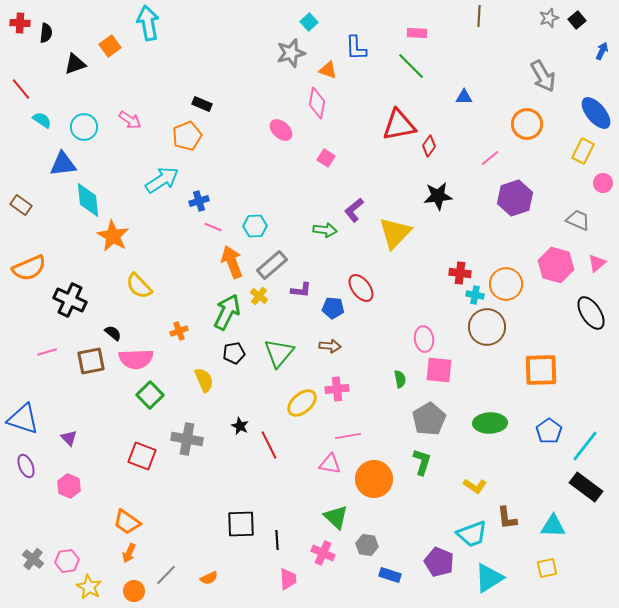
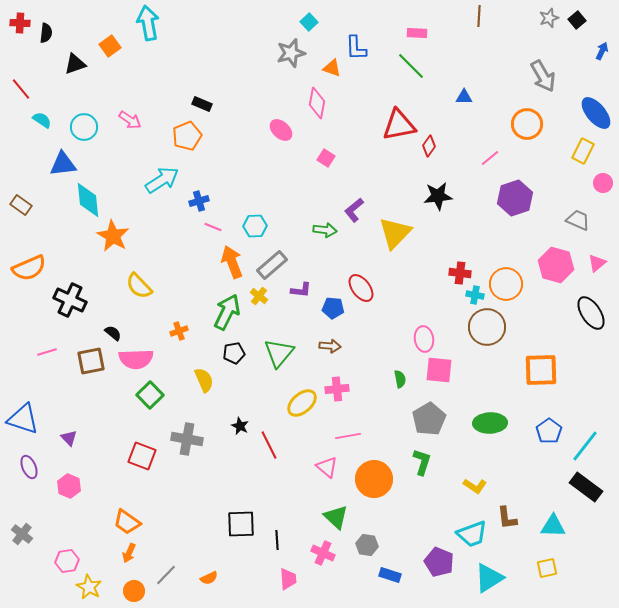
orange triangle at (328, 70): moved 4 px right, 2 px up
pink triangle at (330, 464): moved 3 px left, 3 px down; rotated 30 degrees clockwise
purple ellipse at (26, 466): moved 3 px right, 1 px down
gray cross at (33, 559): moved 11 px left, 25 px up
